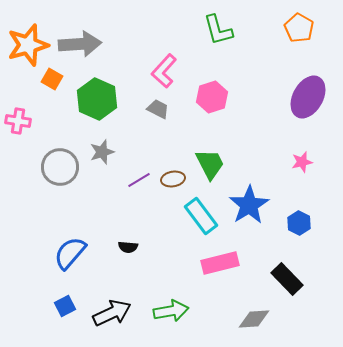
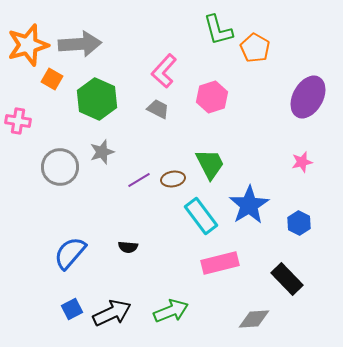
orange pentagon: moved 44 px left, 20 px down
blue square: moved 7 px right, 3 px down
green arrow: rotated 12 degrees counterclockwise
